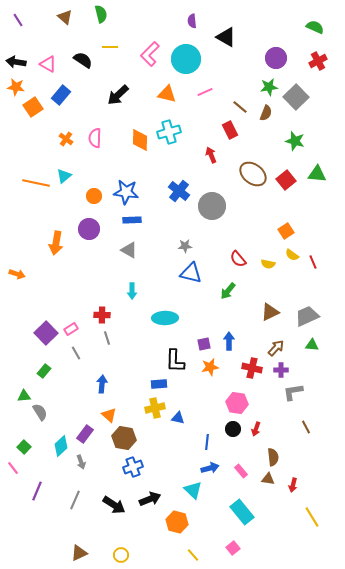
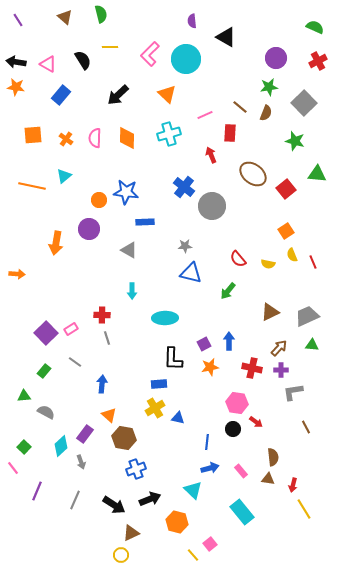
black semicircle at (83, 60): rotated 24 degrees clockwise
pink line at (205, 92): moved 23 px down
orange triangle at (167, 94): rotated 30 degrees clockwise
gray square at (296, 97): moved 8 px right, 6 px down
orange square at (33, 107): moved 28 px down; rotated 30 degrees clockwise
red rectangle at (230, 130): moved 3 px down; rotated 30 degrees clockwise
cyan cross at (169, 132): moved 2 px down
orange diamond at (140, 140): moved 13 px left, 2 px up
red square at (286, 180): moved 9 px down
orange line at (36, 183): moved 4 px left, 3 px down
blue cross at (179, 191): moved 5 px right, 4 px up
orange circle at (94, 196): moved 5 px right, 4 px down
blue rectangle at (132, 220): moved 13 px right, 2 px down
yellow semicircle at (292, 255): rotated 32 degrees clockwise
orange arrow at (17, 274): rotated 14 degrees counterclockwise
purple square at (204, 344): rotated 16 degrees counterclockwise
brown arrow at (276, 348): moved 3 px right
gray line at (76, 353): moved 1 px left, 9 px down; rotated 24 degrees counterclockwise
black L-shape at (175, 361): moved 2 px left, 2 px up
yellow cross at (155, 408): rotated 18 degrees counterclockwise
gray semicircle at (40, 412): moved 6 px right; rotated 30 degrees counterclockwise
red arrow at (256, 429): moved 7 px up; rotated 72 degrees counterclockwise
blue cross at (133, 467): moved 3 px right, 2 px down
yellow line at (312, 517): moved 8 px left, 8 px up
pink square at (233, 548): moved 23 px left, 4 px up
brown triangle at (79, 553): moved 52 px right, 20 px up
